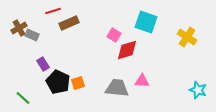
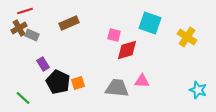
red line: moved 28 px left
cyan square: moved 4 px right, 1 px down
pink square: rotated 16 degrees counterclockwise
